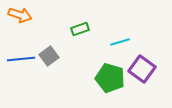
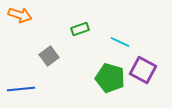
cyan line: rotated 42 degrees clockwise
blue line: moved 30 px down
purple square: moved 1 px right, 1 px down; rotated 8 degrees counterclockwise
